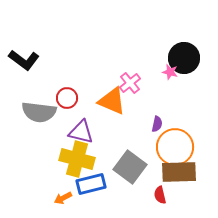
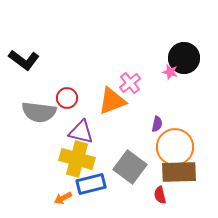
orange triangle: rotated 44 degrees counterclockwise
